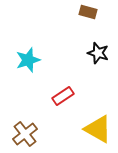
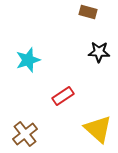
black star: moved 1 px right, 1 px up; rotated 15 degrees counterclockwise
yellow triangle: rotated 12 degrees clockwise
